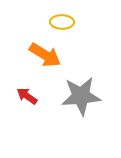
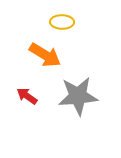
gray star: moved 3 px left
